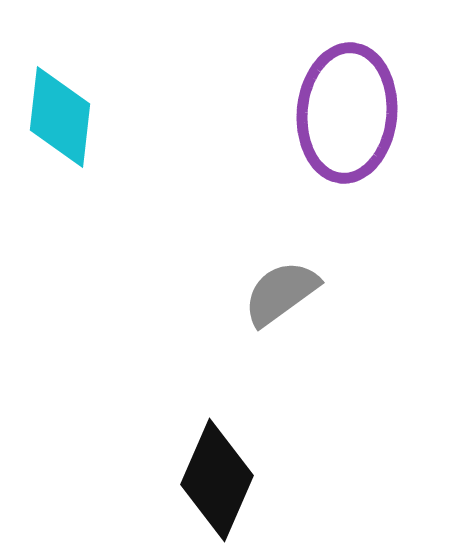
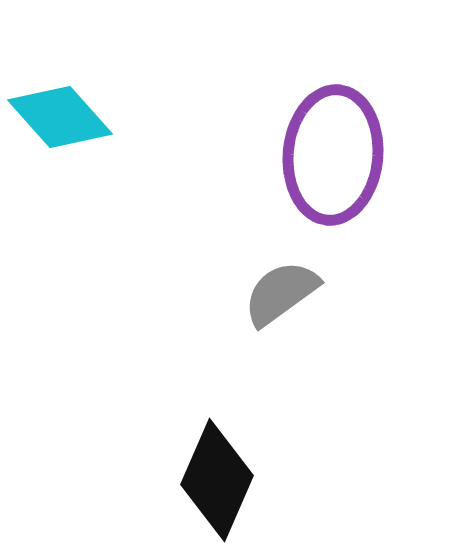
purple ellipse: moved 14 px left, 42 px down
cyan diamond: rotated 48 degrees counterclockwise
